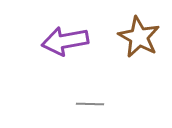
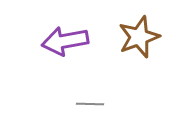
brown star: rotated 24 degrees clockwise
